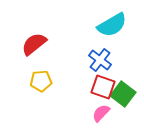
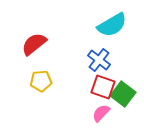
blue cross: moved 1 px left
